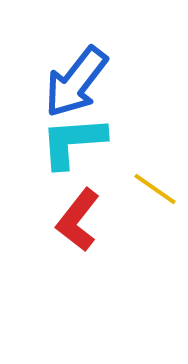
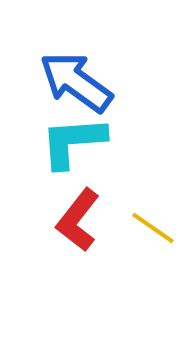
blue arrow: rotated 88 degrees clockwise
yellow line: moved 2 px left, 39 px down
